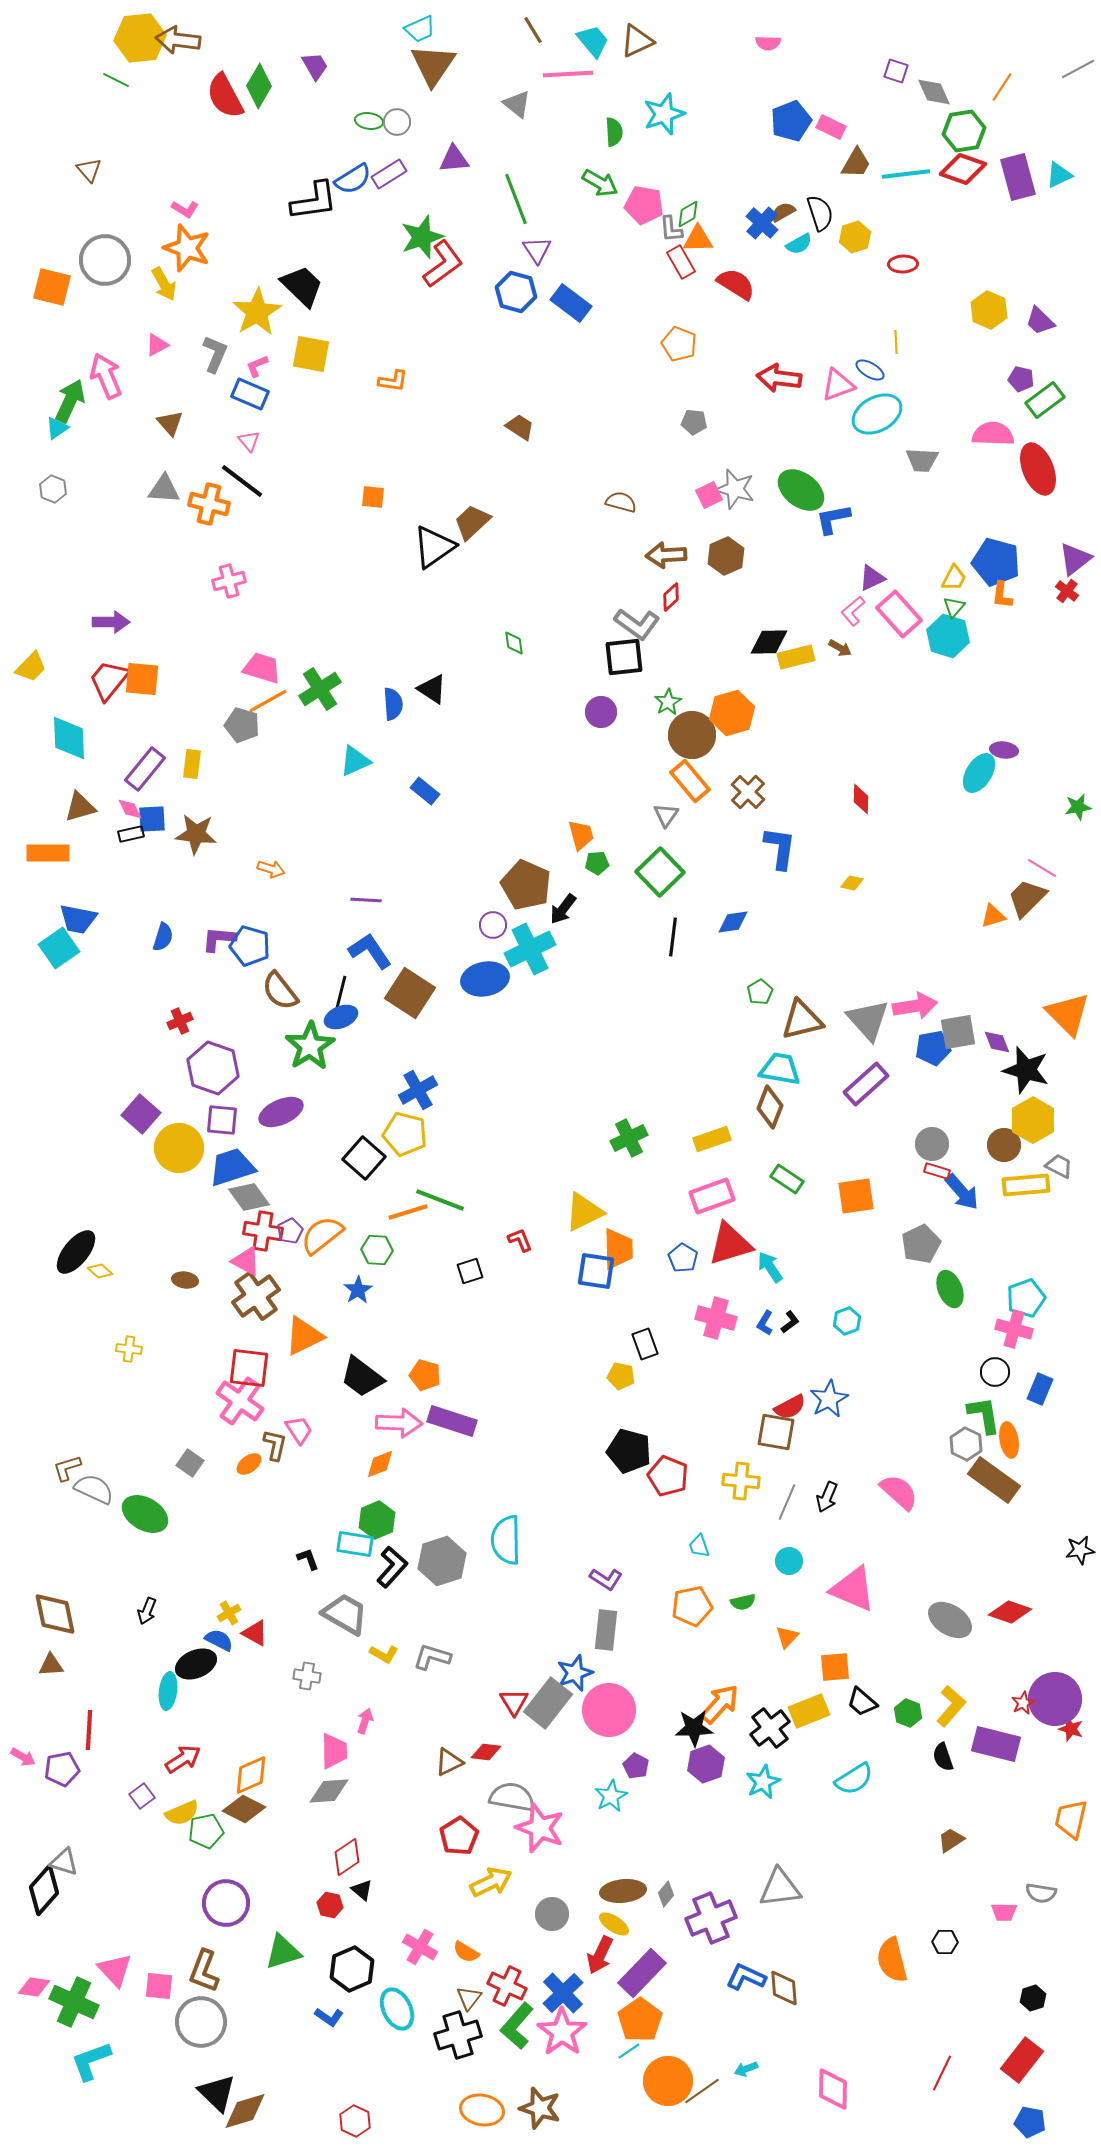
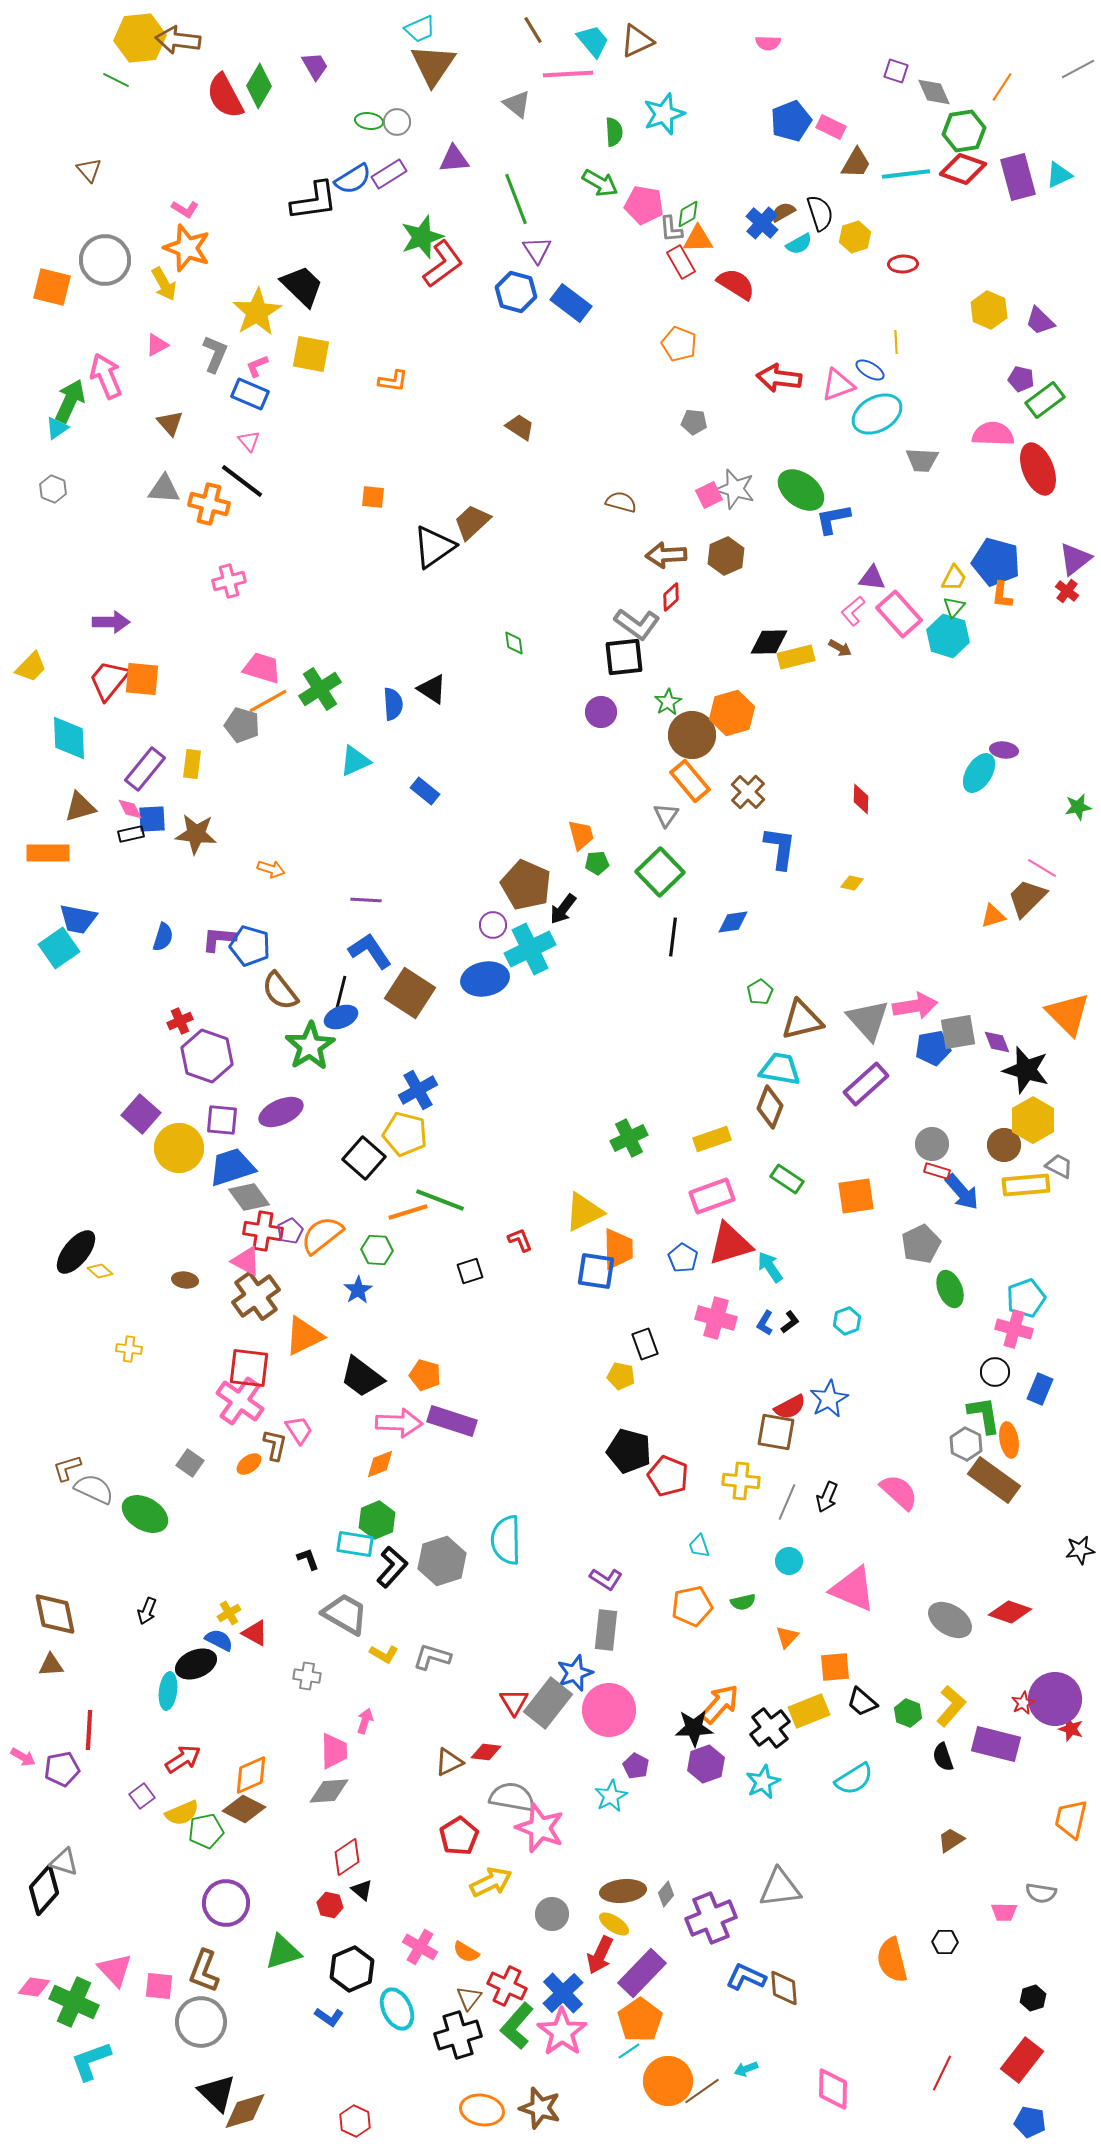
purple triangle at (872, 578): rotated 32 degrees clockwise
purple hexagon at (213, 1068): moved 6 px left, 12 px up
